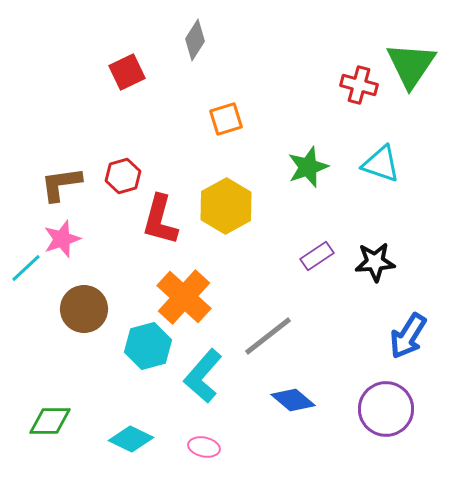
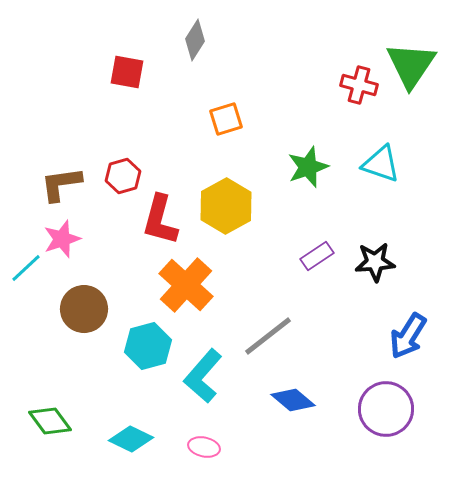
red square: rotated 36 degrees clockwise
orange cross: moved 2 px right, 12 px up
green diamond: rotated 54 degrees clockwise
